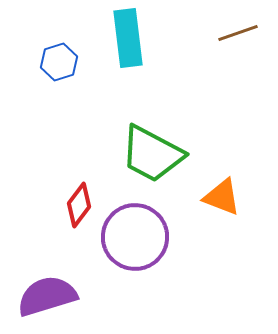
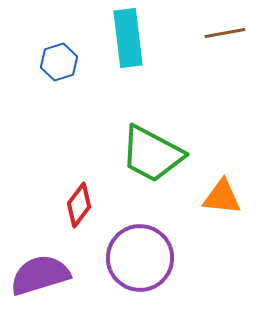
brown line: moved 13 px left; rotated 9 degrees clockwise
orange triangle: rotated 15 degrees counterclockwise
purple circle: moved 5 px right, 21 px down
purple semicircle: moved 7 px left, 21 px up
